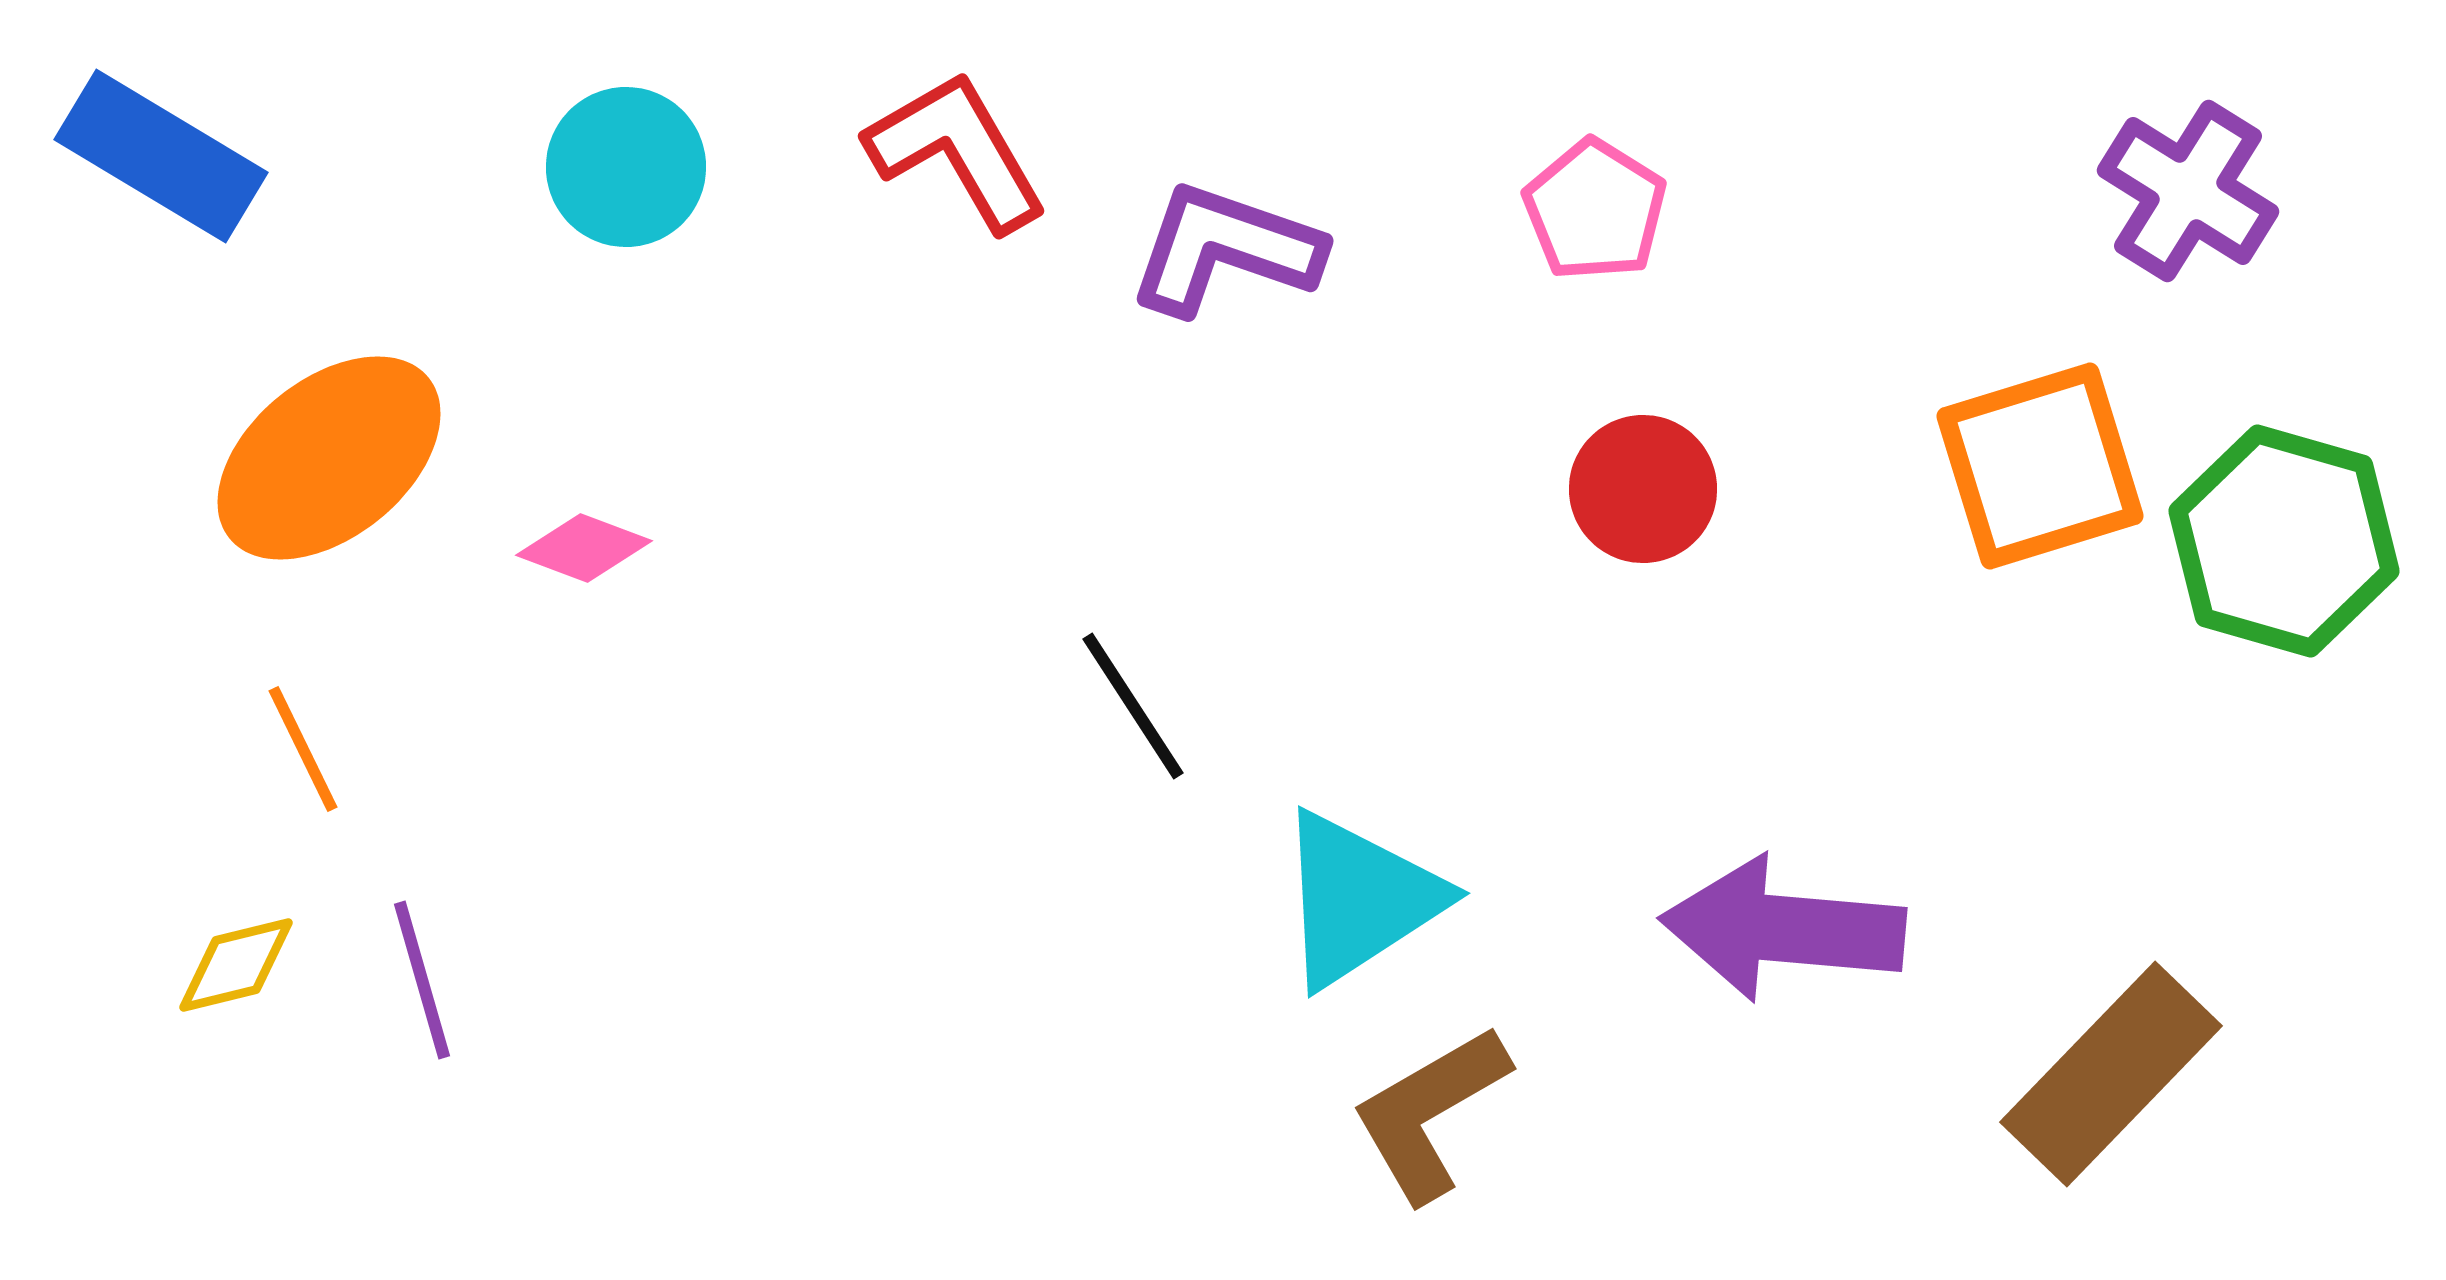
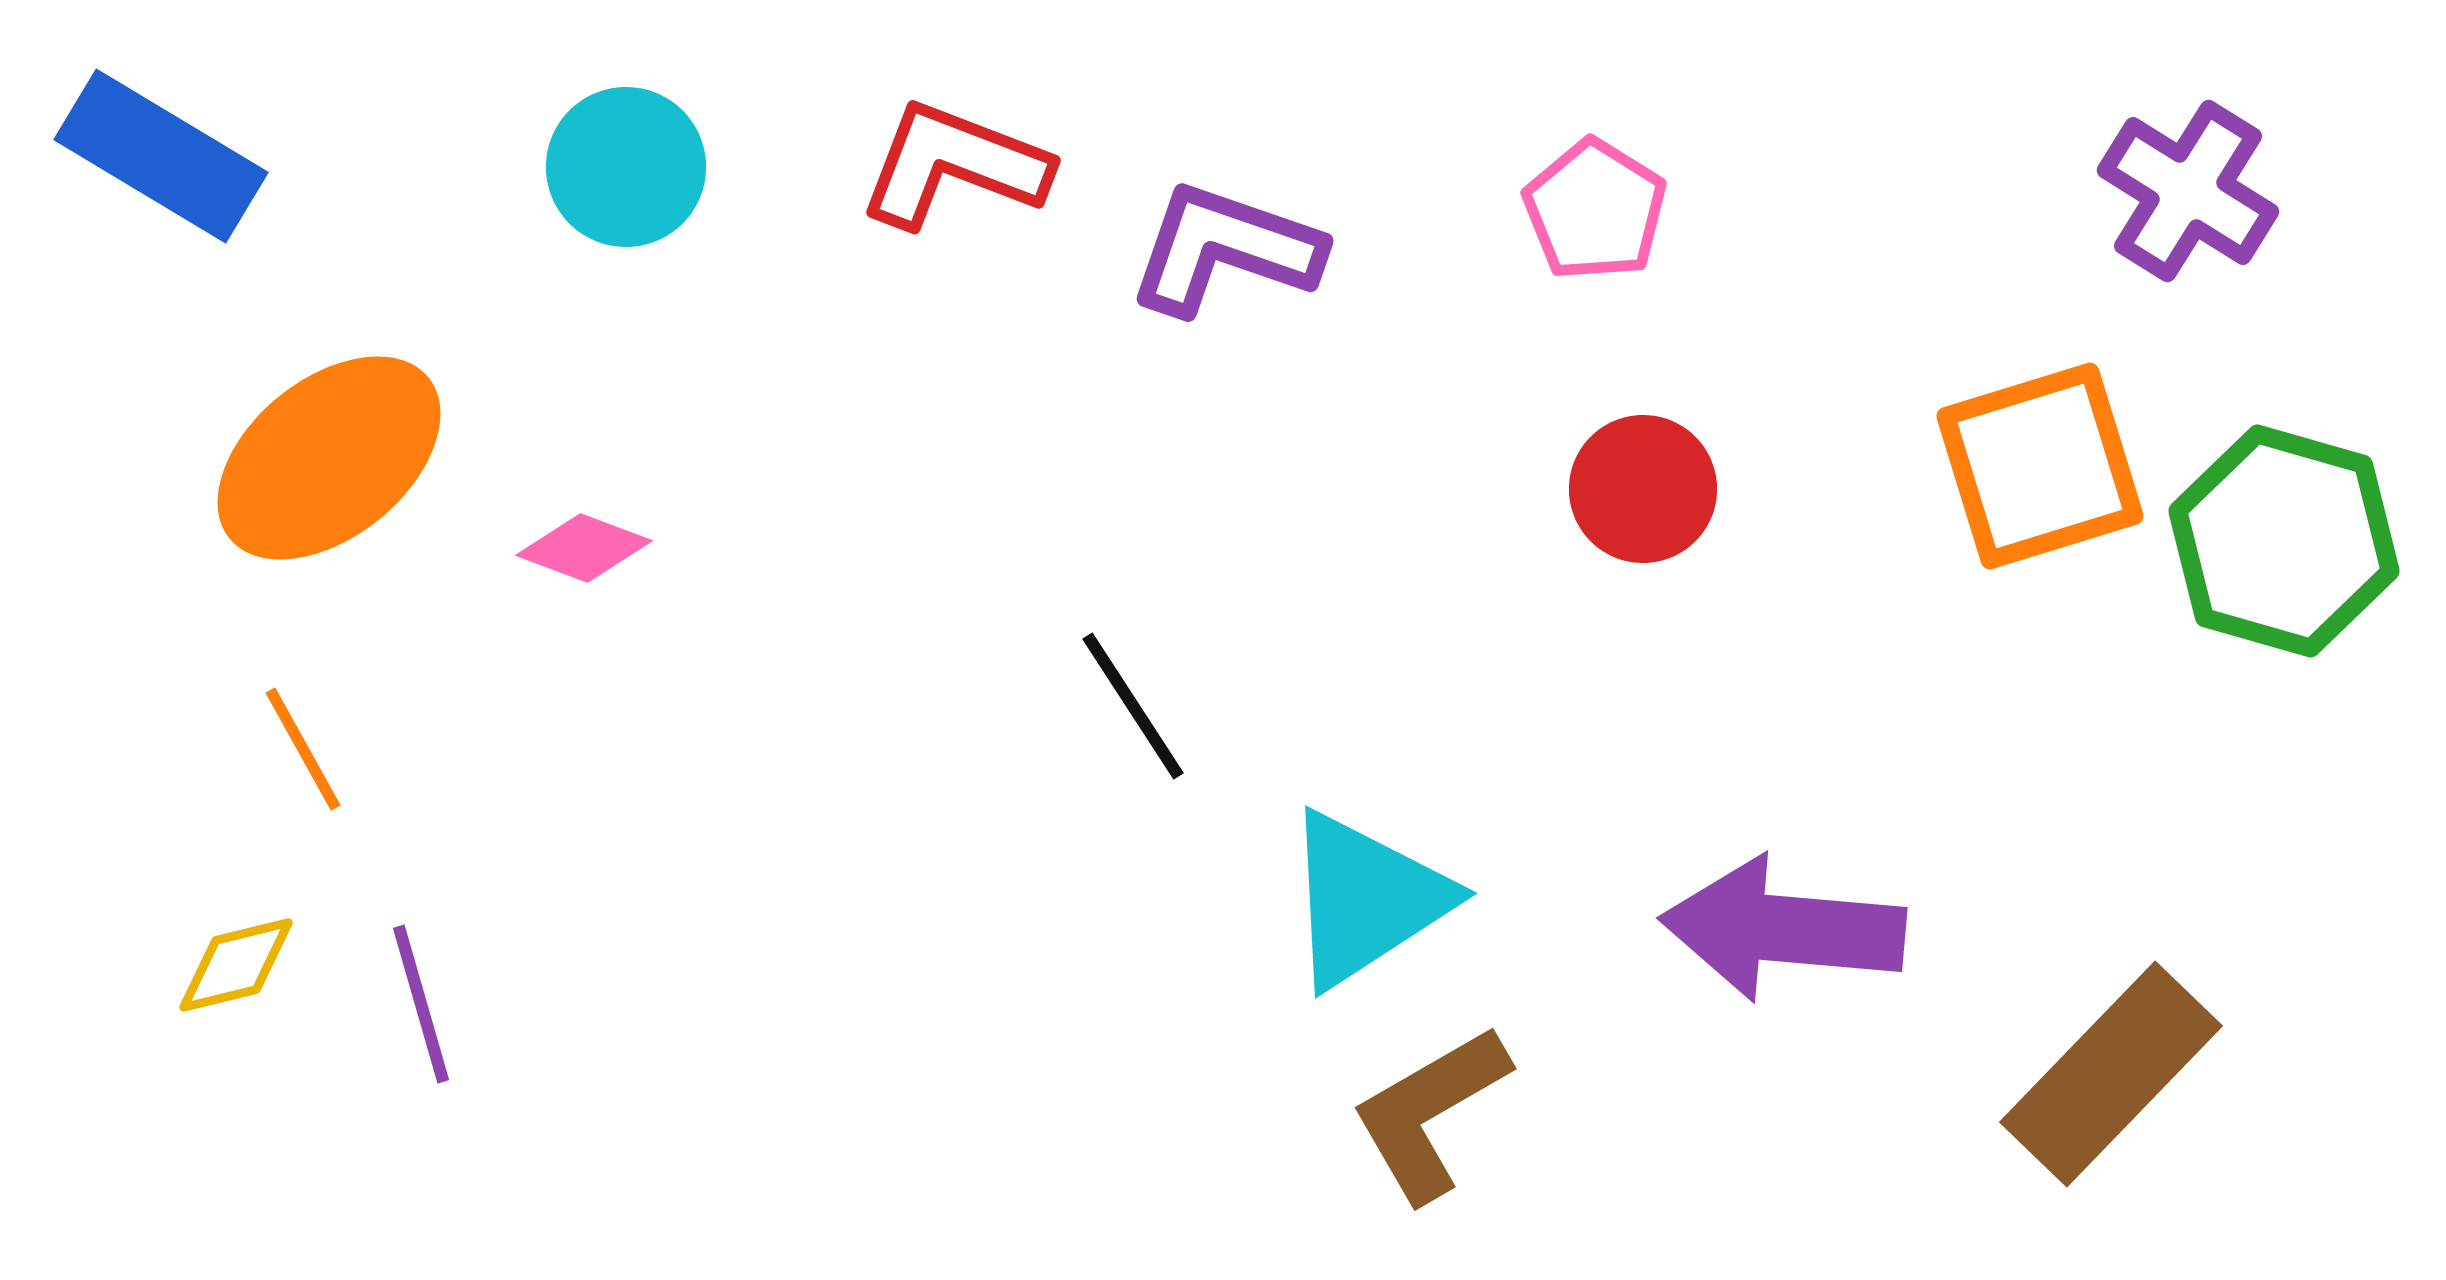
red L-shape: moved 3 px left, 14 px down; rotated 39 degrees counterclockwise
orange line: rotated 3 degrees counterclockwise
cyan triangle: moved 7 px right
purple line: moved 1 px left, 24 px down
